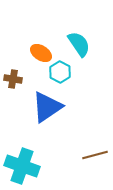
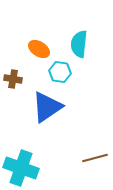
cyan semicircle: rotated 140 degrees counterclockwise
orange ellipse: moved 2 px left, 4 px up
cyan hexagon: rotated 20 degrees counterclockwise
brown line: moved 3 px down
cyan cross: moved 1 px left, 2 px down
